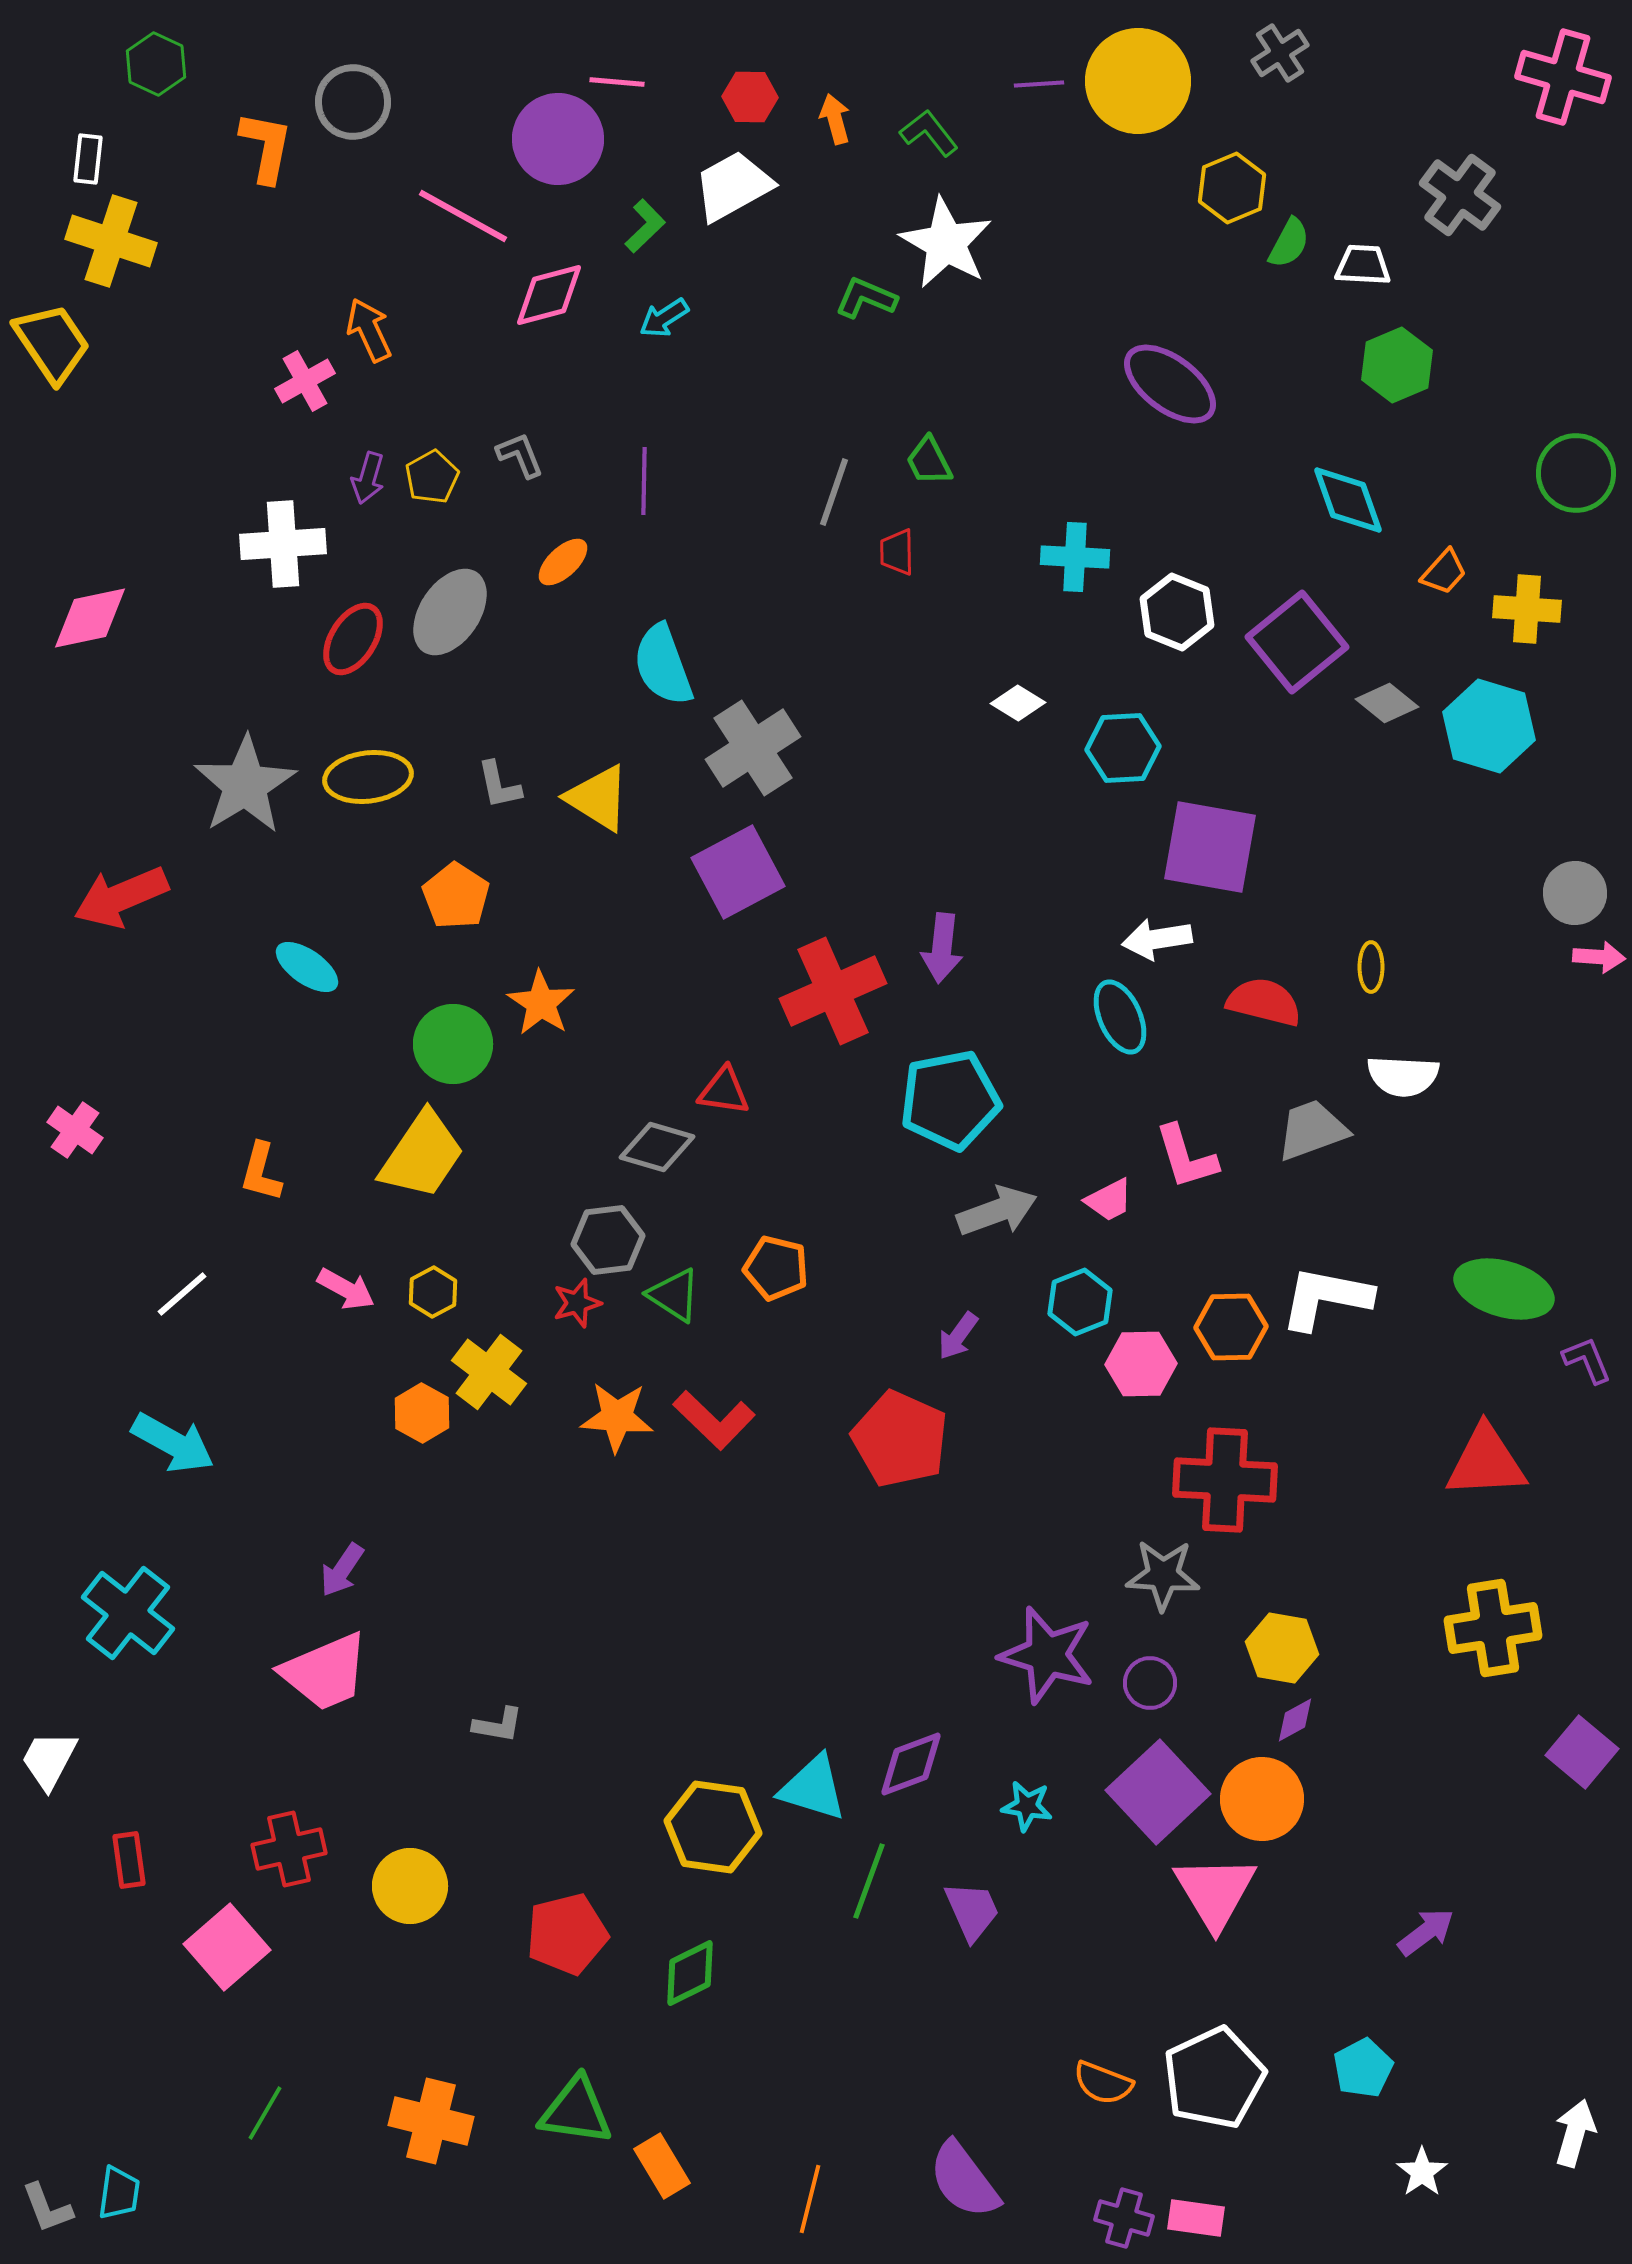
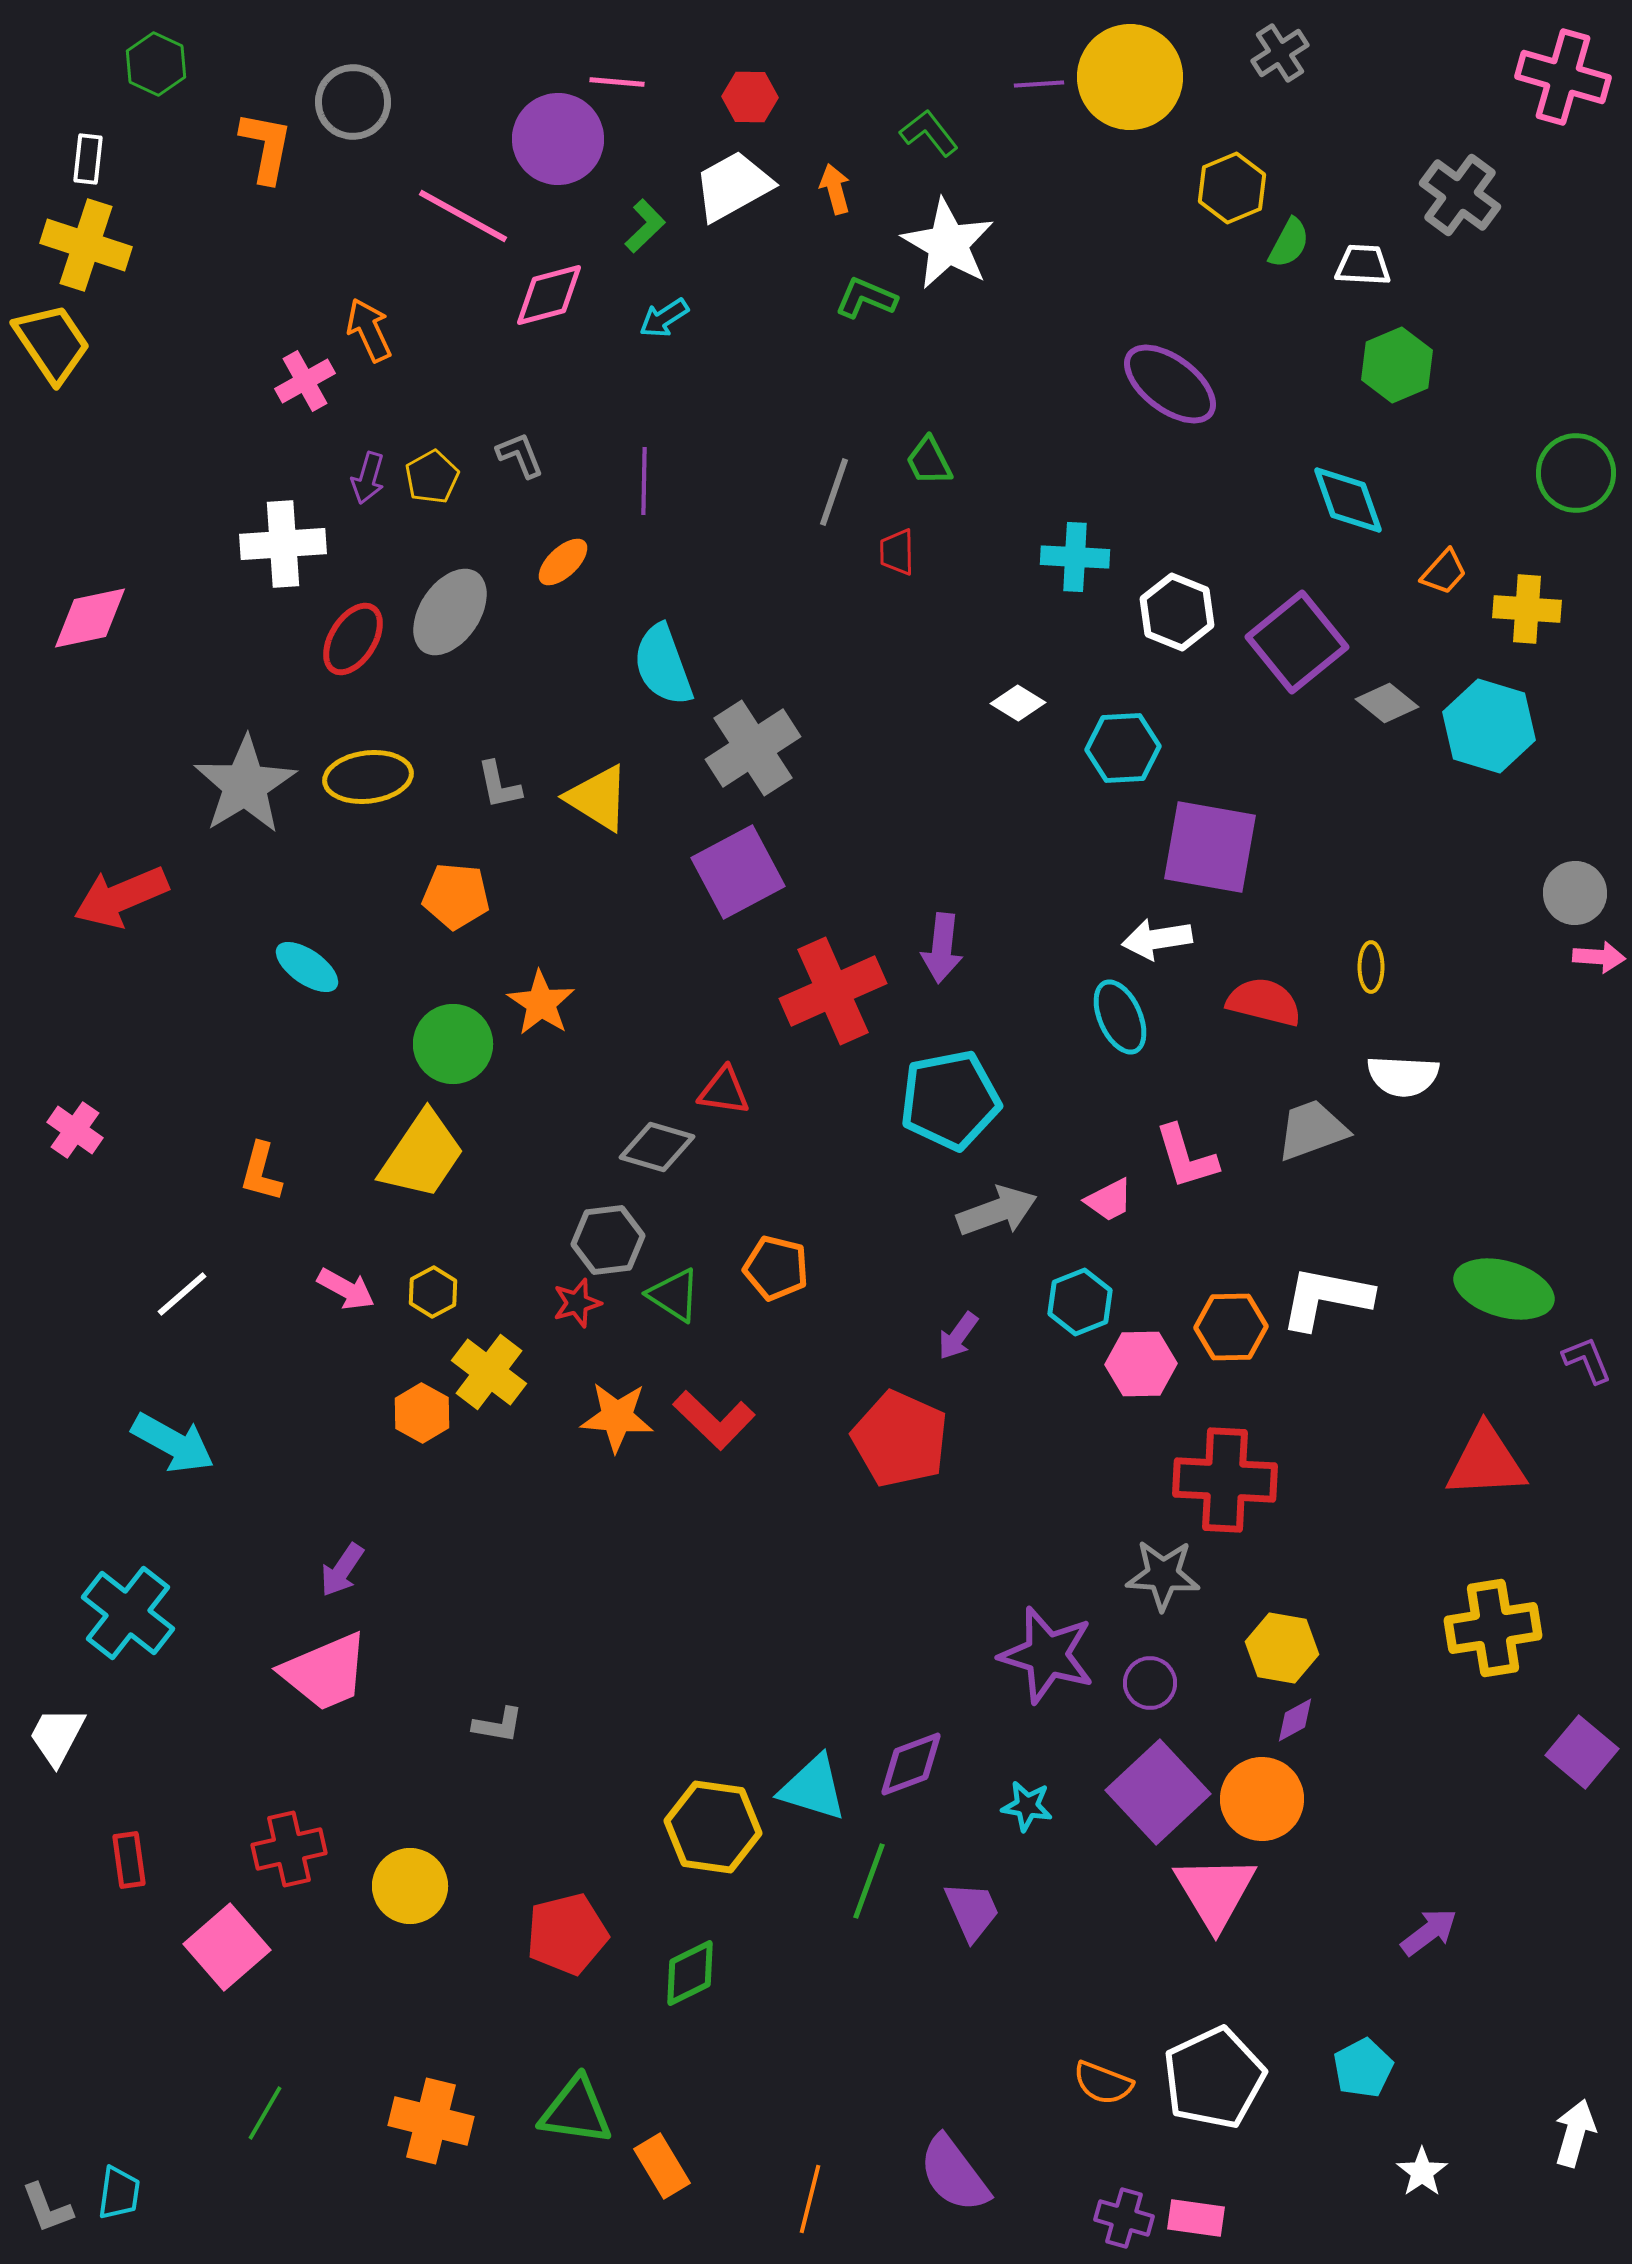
yellow circle at (1138, 81): moved 8 px left, 4 px up
orange arrow at (835, 119): moved 70 px down
yellow cross at (111, 241): moved 25 px left, 4 px down
white star at (946, 243): moved 2 px right, 1 px down
orange pentagon at (456, 896): rotated 28 degrees counterclockwise
white trapezoid at (49, 1760): moved 8 px right, 24 px up
purple arrow at (1426, 1932): moved 3 px right
purple semicircle at (964, 2180): moved 10 px left, 6 px up
